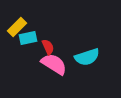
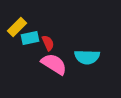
cyan rectangle: moved 2 px right
red semicircle: moved 4 px up
cyan semicircle: rotated 20 degrees clockwise
